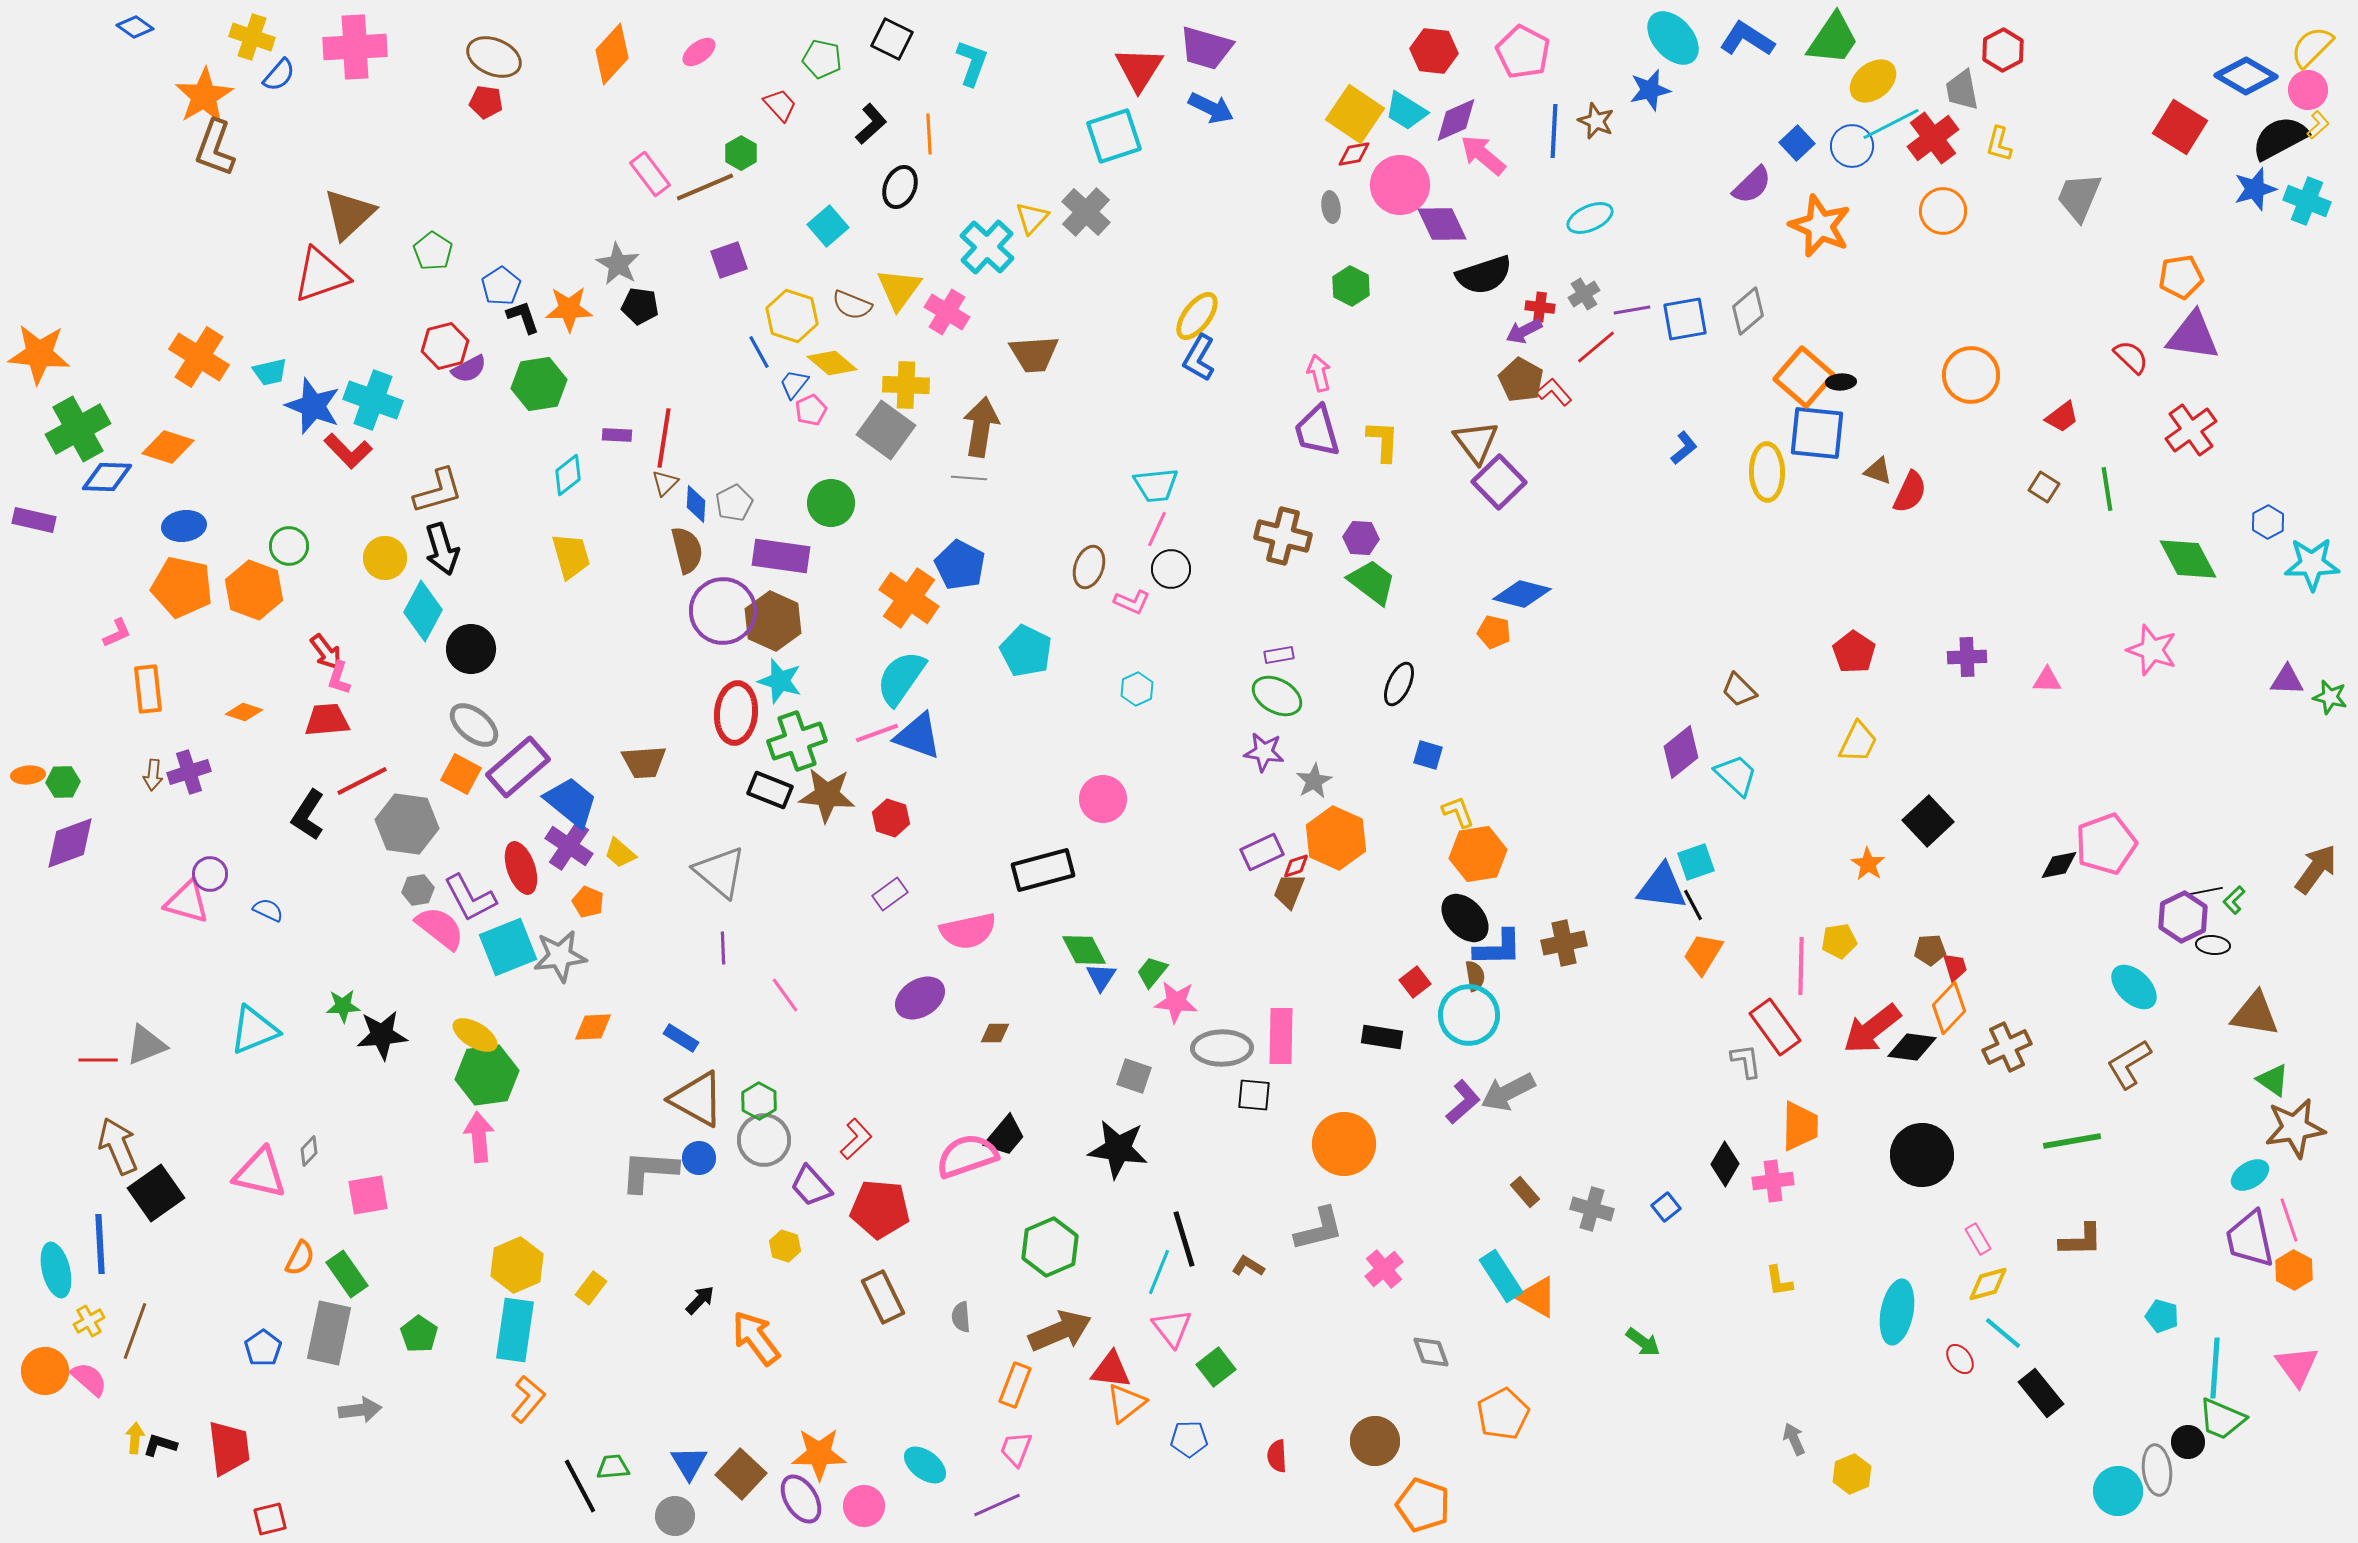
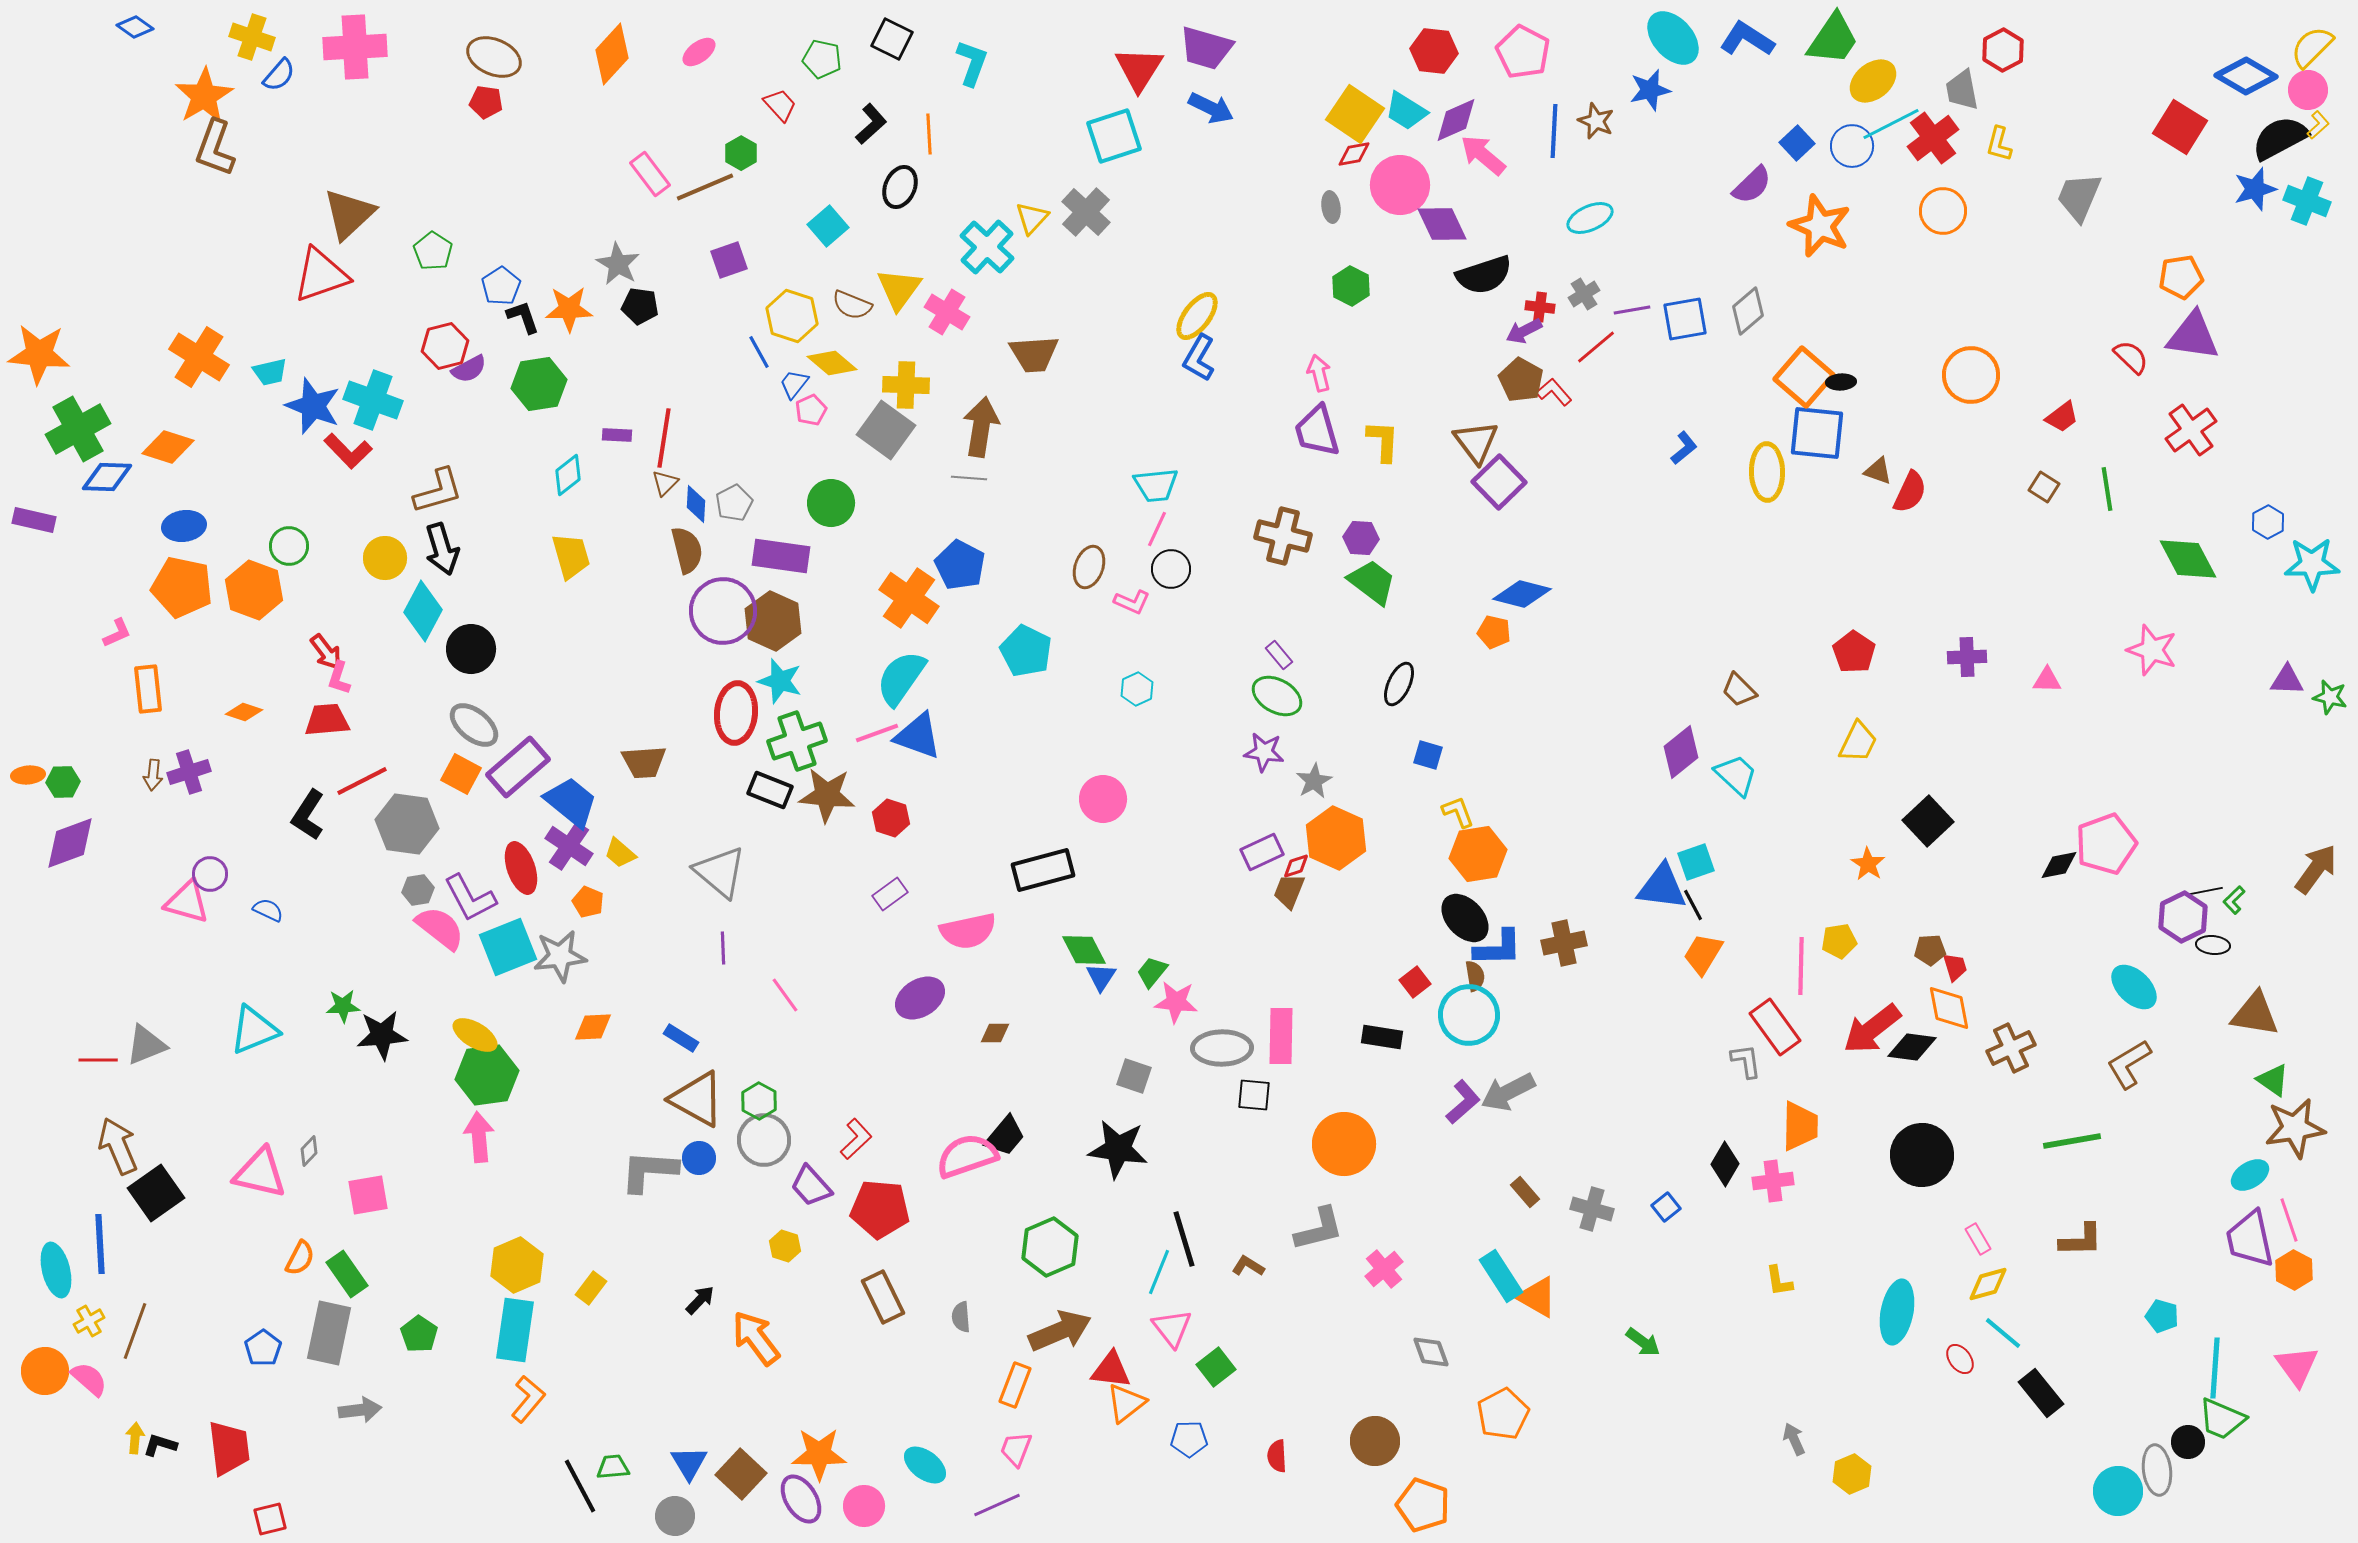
purple rectangle at (1279, 655): rotated 60 degrees clockwise
orange diamond at (1949, 1008): rotated 54 degrees counterclockwise
brown cross at (2007, 1047): moved 4 px right, 1 px down
